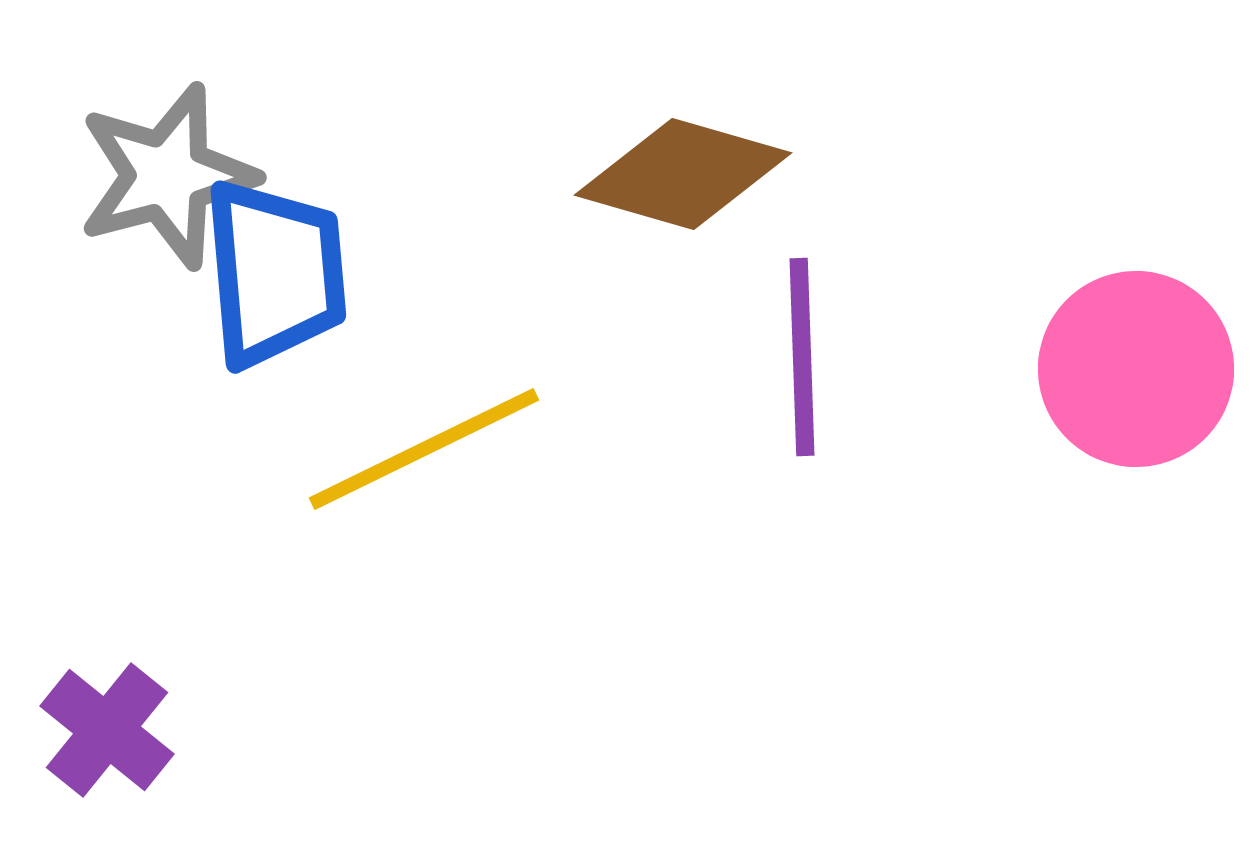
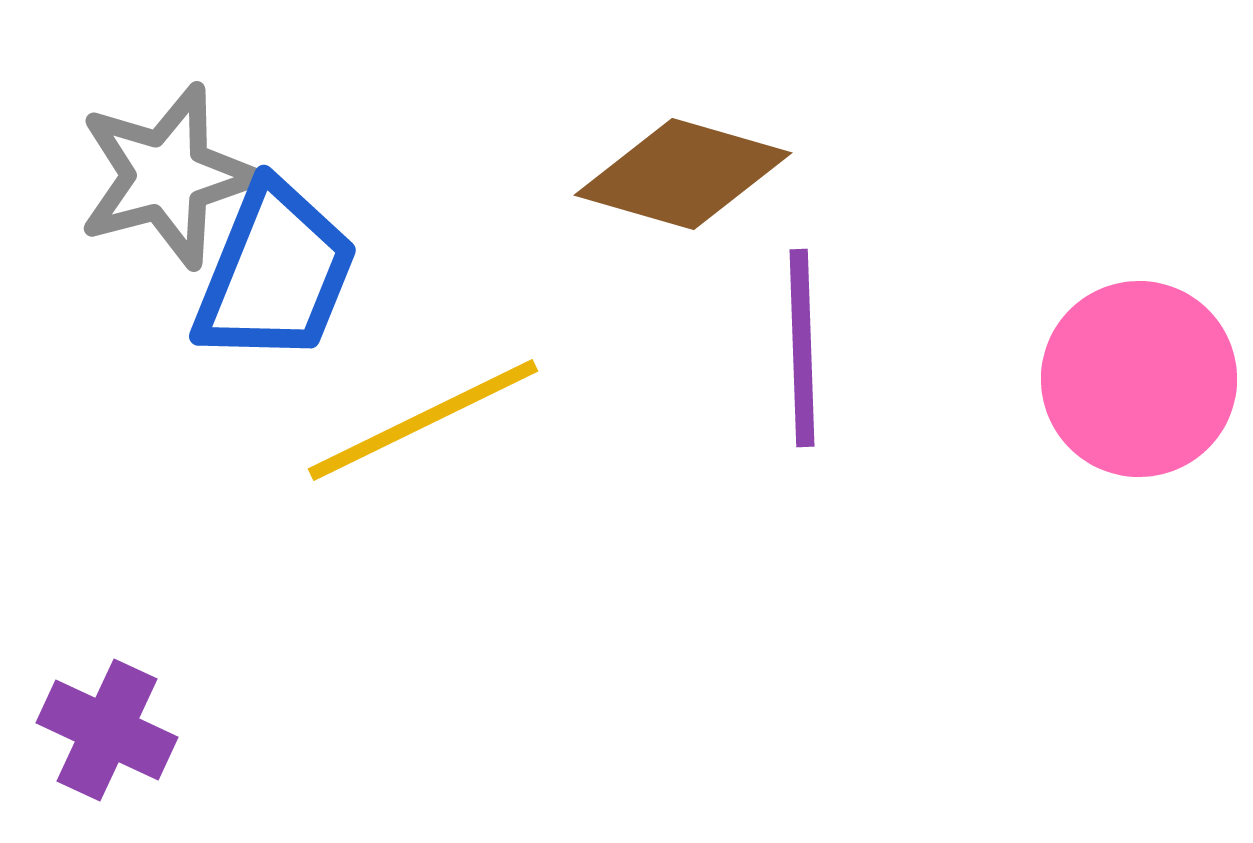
blue trapezoid: rotated 27 degrees clockwise
purple line: moved 9 px up
pink circle: moved 3 px right, 10 px down
yellow line: moved 1 px left, 29 px up
purple cross: rotated 14 degrees counterclockwise
